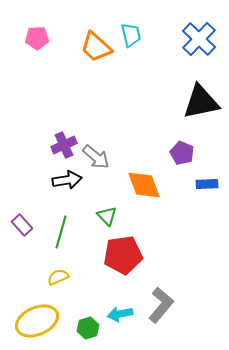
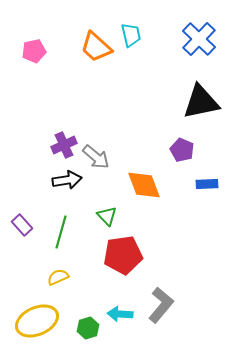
pink pentagon: moved 3 px left, 13 px down; rotated 10 degrees counterclockwise
purple pentagon: moved 3 px up
cyan arrow: rotated 15 degrees clockwise
